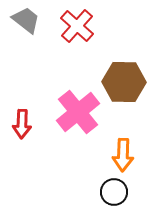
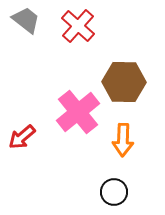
red cross: moved 1 px right
red arrow: moved 13 px down; rotated 48 degrees clockwise
orange arrow: moved 15 px up
